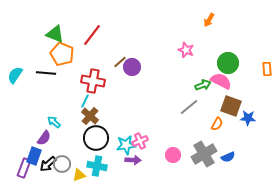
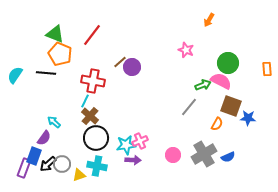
orange pentagon: moved 2 px left
gray line: rotated 12 degrees counterclockwise
